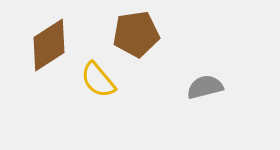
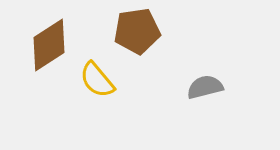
brown pentagon: moved 1 px right, 3 px up
yellow semicircle: moved 1 px left
